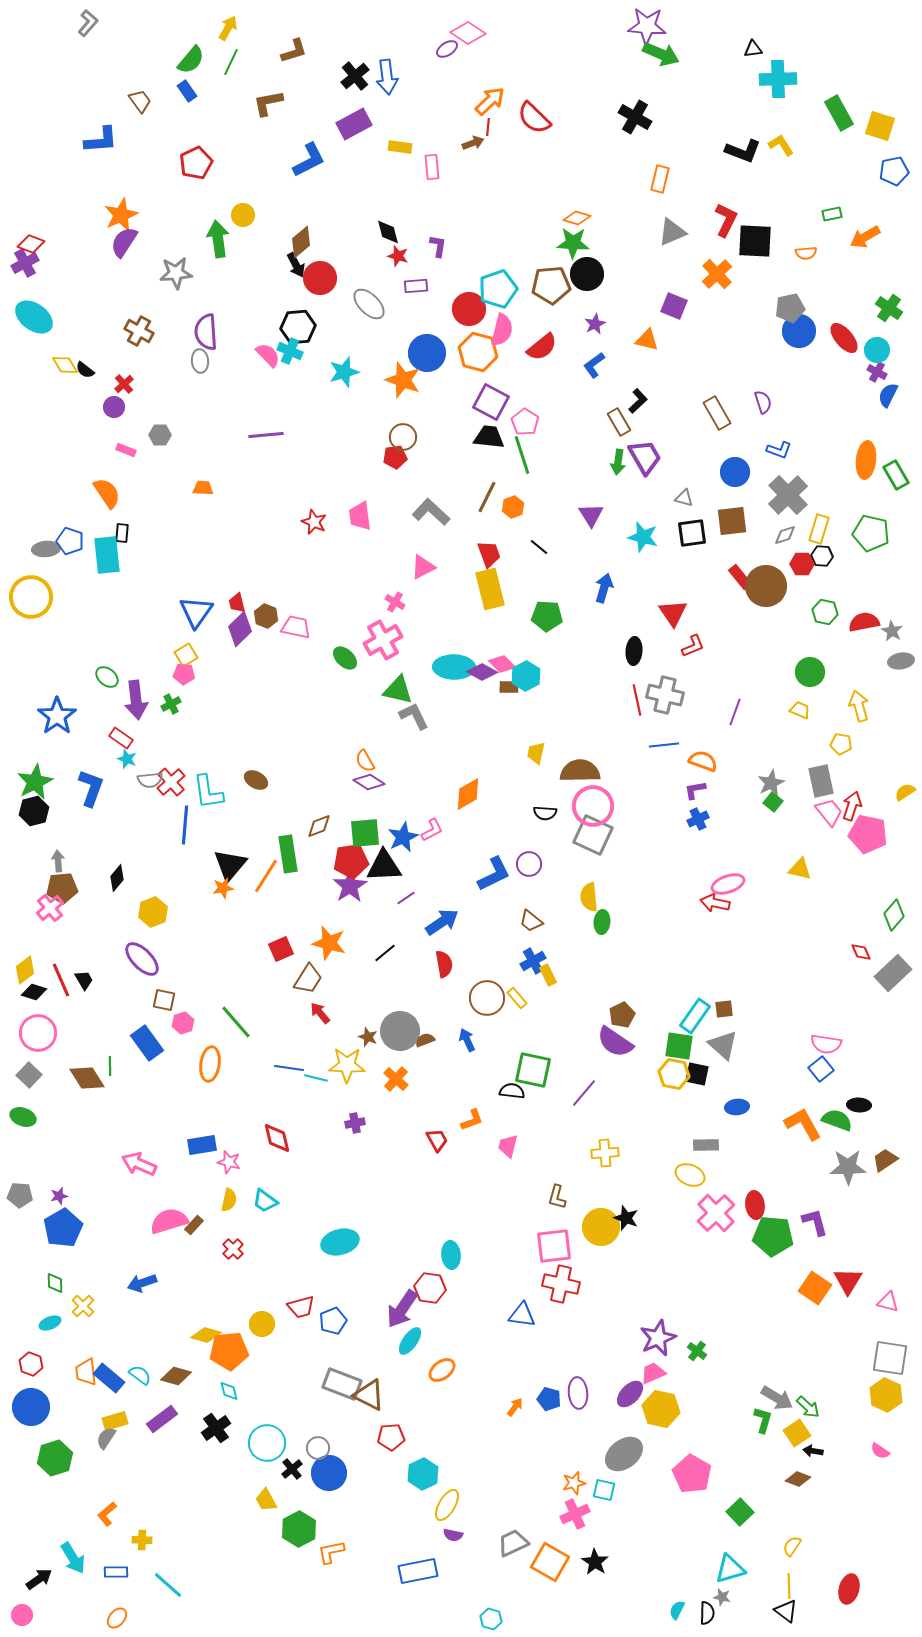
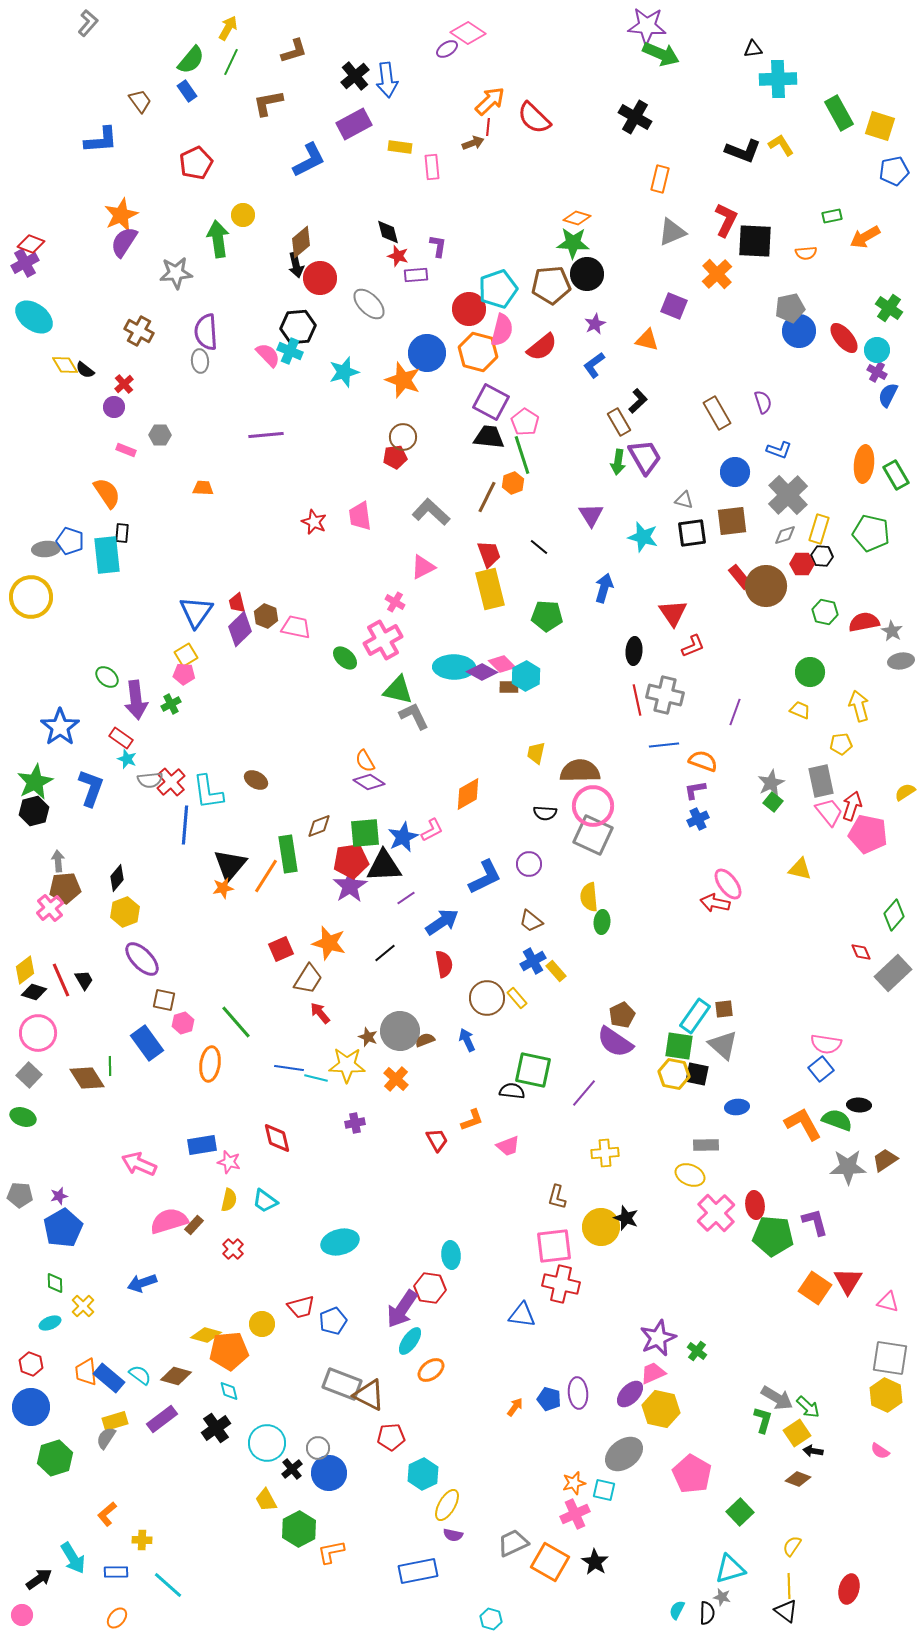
blue arrow at (387, 77): moved 3 px down
green rectangle at (832, 214): moved 2 px down
black arrow at (296, 265): rotated 15 degrees clockwise
purple rectangle at (416, 286): moved 11 px up
orange ellipse at (866, 460): moved 2 px left, 4 px down
gray triangle at (684, 498): moved 2 px down
orange hexagon at (513, 507): moved 24 px up
blue star at (57, 716): moved 3 px right, 11 px down
yellow pentagon at (841, 744): rotated 15 degrees counterclockwise
blue L-shape at (494, 874): moved 9 px left, 3 px down
pink ellipse at (728, 884): rotated 72 degrees clockwise
brown pentagon at (62, 888): moved 3 px right
yellow hexagon at (153, 912): moved 28 px left
yellow rectangle at (548, 975): moved 8 px right, 4 px up; rotated 15 degrees counterclockwise
pink trapezoid at (508, 1146): rotated 125 degrees counterclockwise
orange ellipse at (442, 1370): moved 11 px left
